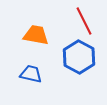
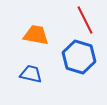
red line: moved 1 px right, 1 px up
blue hexagon: rotated 12 degrees counterclockwise
